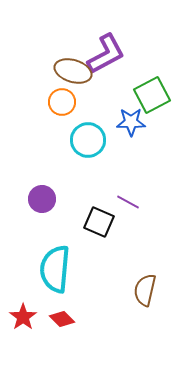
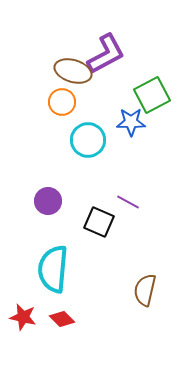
purple circle: moved 6 px right, 2 px down
cyan semicircle: moved 2 px left
red star: rotated 24 degrees counterclockwise
